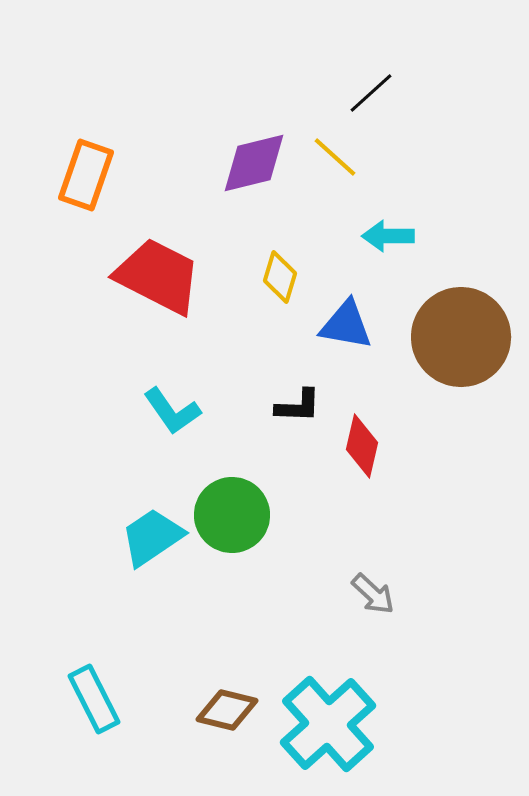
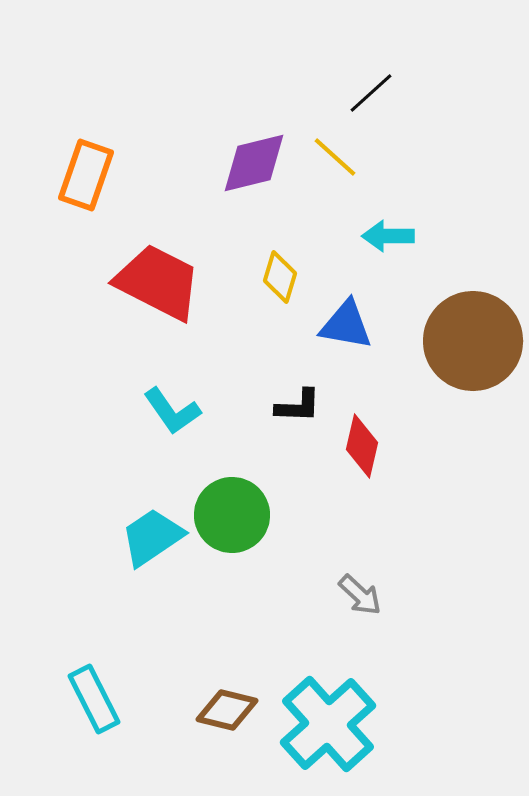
red trapezoid: moved 6 px down
brown circle: moved 12 px right, 4 px down
gray arrow: moved 13 px left, 1 px down
